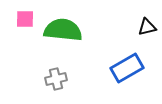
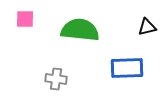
green semicircle: moved 17 px right
blue rectangle: rotated 28 degrees clockwise
gray cross: rotated 20 degrees clockwise
